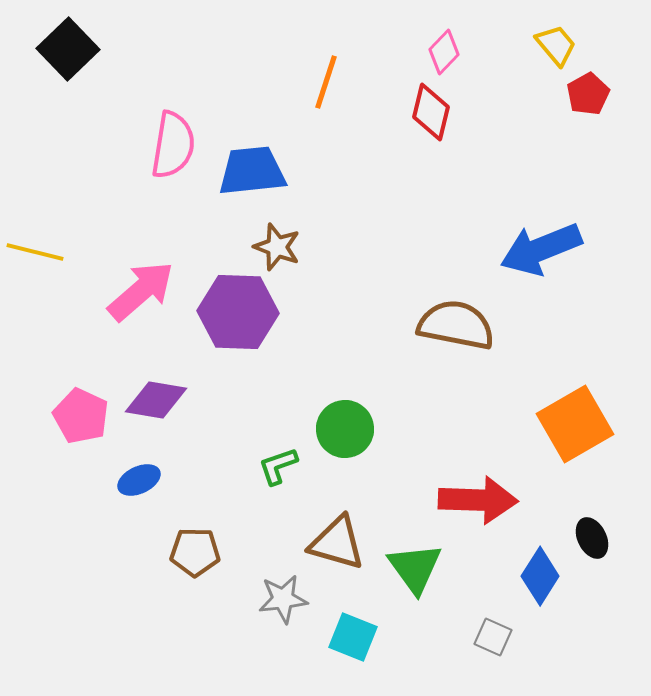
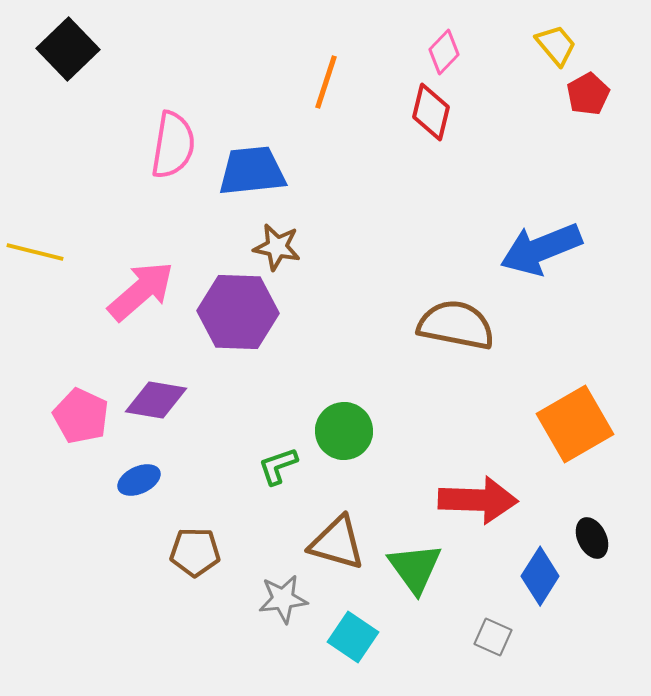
brown star: rotated 9 degrees counterclockwise
green circle: moved 1 px left, 2 px down
cyan square: rotated 12 degrees clockwise
